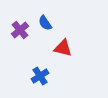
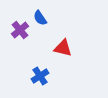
blue semicircle: moved 5 px left, 5 px up
